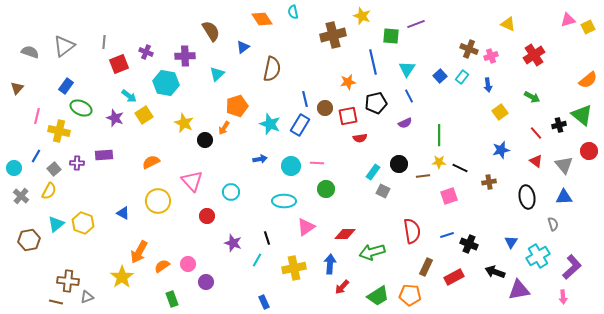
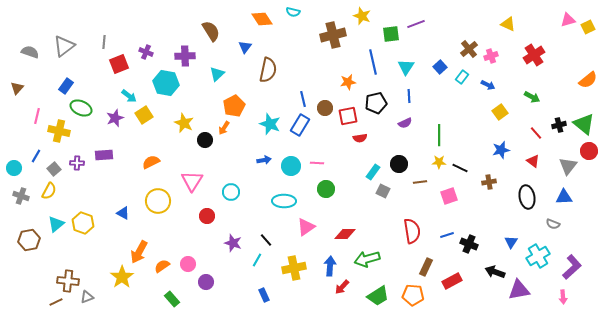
cyan semicircle at (293, 12): rotated 64 degrees counterclockwise
green square at (391, 36): moved 2 px up; rotated 12 degrees counterclockwise
blue triangle at (243, 47): moved 2 px right; rotated 16 degrees counterclockwise
brown cross at (469, 49): rotated 30 degrees clockwise
brown semicircle at (272, 69): moved 4 px left, 1 px down
cyan triangle at (407, 69): moved 1 px left, 2 px up
blue square at (440, 76): moved 9 px up
blue arrow at (488, 85): rotated 56 degrees counterclockwise
blue line at (409, 96): rotated 24 degrees clockwise
blue line at (305, 99): moved 2 px left
orange pentagon at (237, 106): moved 3 px left; rotated 10 degrees counterclockwise
green triangle at (582, 115): moved 2 px right, 9 px down
purple star at (115, 118): rotated 30 degrees clockwise
blue arrow at (260, 159): moved 4 px right, 1 px down
red triangle at (536, 161): moved 3 px left
gray triangle at (564, 165): moved 4 px right, 1 px down; rotated 18 degrees clockwise
brown line at (423, 176): moved 3 px left, 6 px down
pink triangle at (192, 181): rotated 15 degrees clockwise
gray cross at (21, 196): rotated 21 degrees counterclockwise
gray semicircle at (553, 224): rotated 128 degrees clockwise
black line at (267, 238): moved 1 px left, 2 px down; rotated 24 degrees counterclockwise
green arrow at (372, 252): moved 5 px left, 7 px down
blue arrow at (330, 264): moved 2 px down
red rectangle at (454, 277): moved 2 px left, 4 px down
orange pentagon at (410, 295): moved 3 px right
green rectangle at (172, 299): rotated 21 degrees counterclockwise
brown line at (56, 302): rotated 40 degrees counterclockwise
blue rectangle at (264, 302): moved 7 px up
